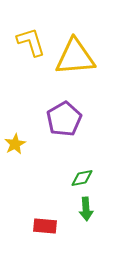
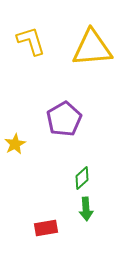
yellow L-shape: moved 1 px up
yellow triangle: moved 17 px right, 9 px up
green diamond: rotated 30 degrees counterclockwise
red rectangle: moved 1 px right, 2 px down; rotated 15 degrees counterclockwise
